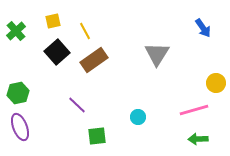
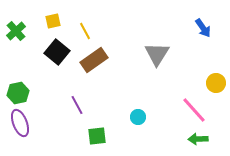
black square: rotated 10 degrees counterclockwise
purple line: rotated 18 degrees clockwise
pink line: rotated 64 degrees clockwise
purple ellipse: moved 4 px up
